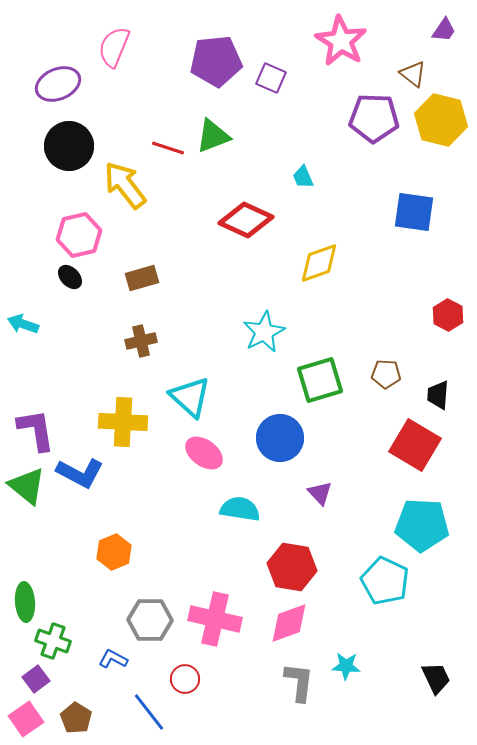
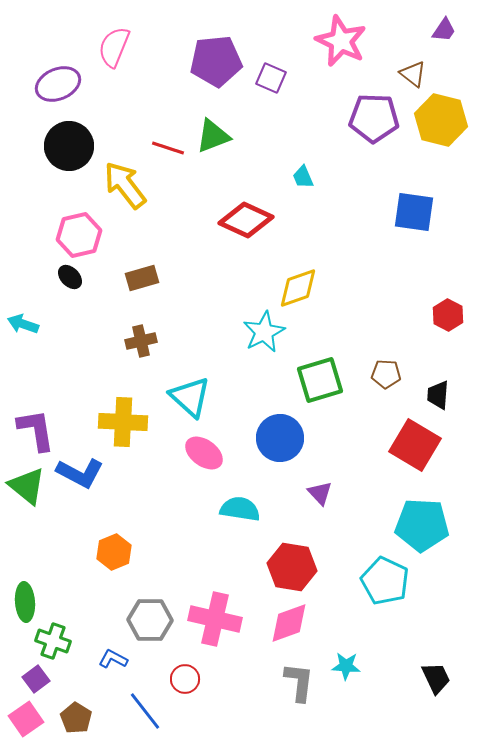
pink star at (341, 41): rotated 6 degrees counterclockwise
yellow diamond at (319, 263): moved 21 px left, 25 px down
blue line at (149, 712): moved 4 px left, 1 px up
